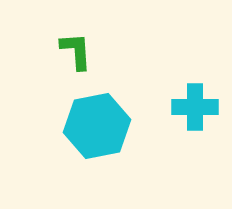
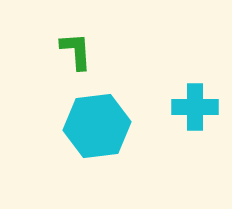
cyan hexagon: rotated 4 degrees clockwise
